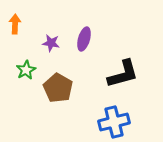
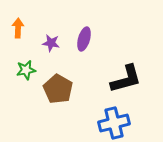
orange arrow: moved 3 px right, 4 px down
green star: rotated 18 degrees clockwise
black L-shape: moved 3 px right, 5 px down
brown pentagon: moved 1 px down
blue cross: moved 1 px down
